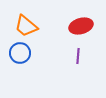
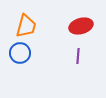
orange trapezoid: rotated 115 degrees counterclockwise
